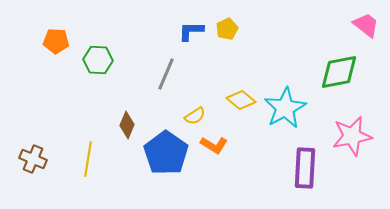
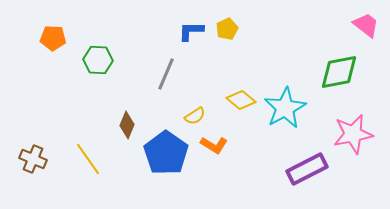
orange pentagon: moved 3 px left, 3 px up
pink star: moved 1 px right, 2 px up
yellow line: rotated 44 degrees counterclockwise
purple rectangle: moved 2 px right, 1 px down; rotated 60 degrees clockwise
